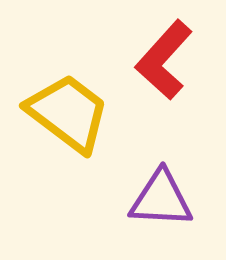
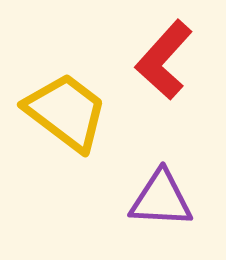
yellow trapezoid: moved 2 px left, 1 px up
